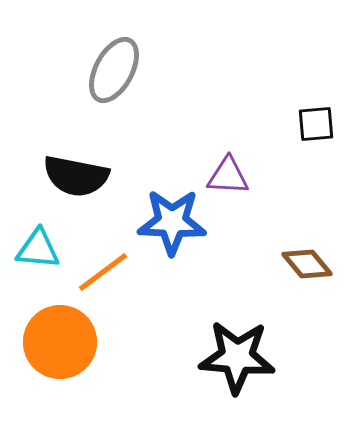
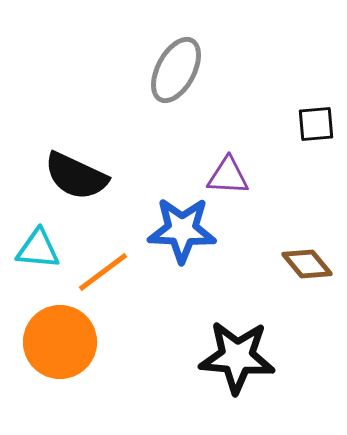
gray ellipse: moved 62 px right
black semicircle: rotated 14 degrees clockwise
blue star: moved 10 px right, 8 px down
